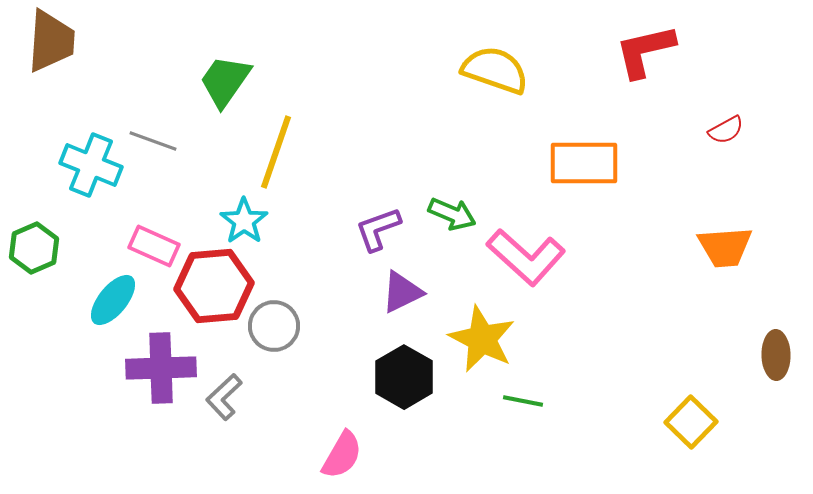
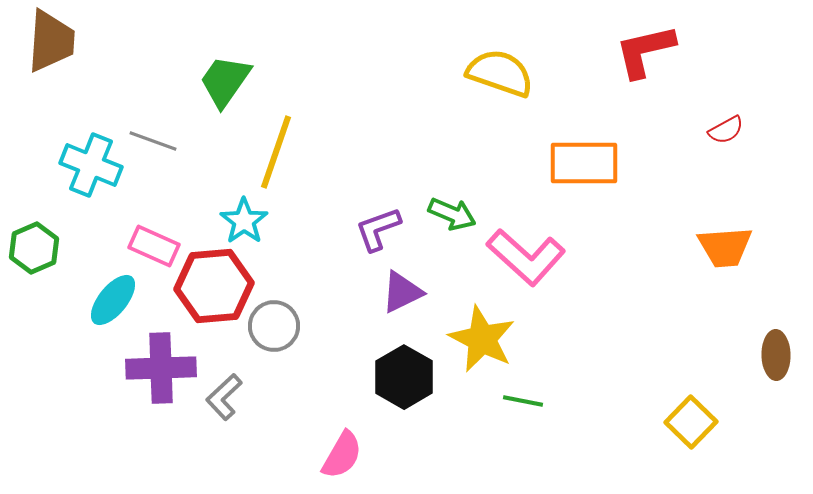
yellow semicircle: moved 5 px right, 3 px down
